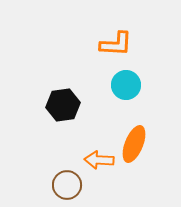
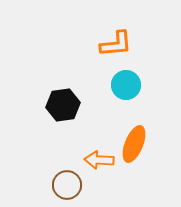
orange L-shape: rotated 8 degrees counterclockwise
